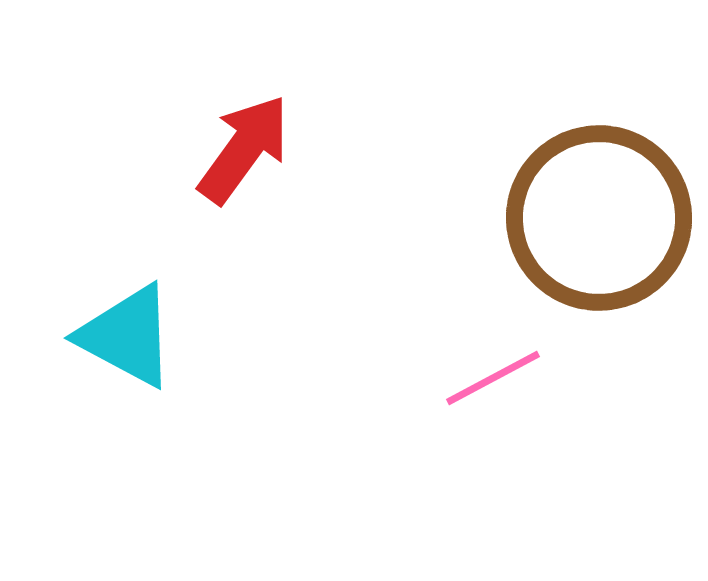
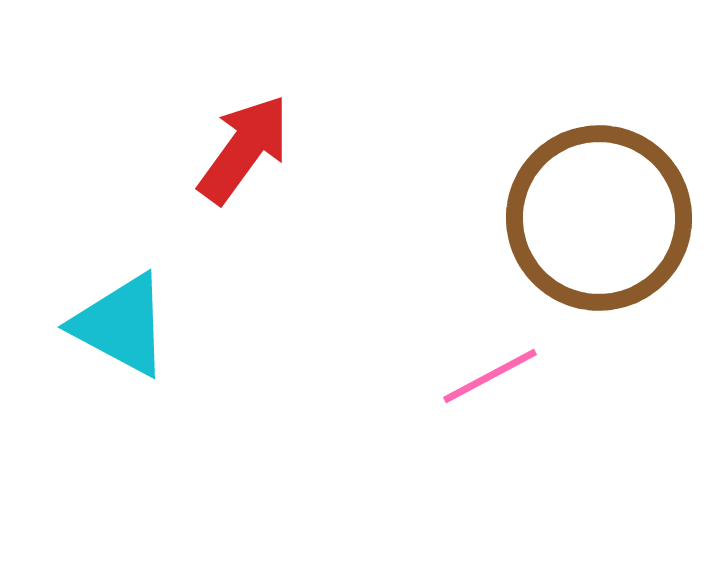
cyan triangle: moved 6 px left, 11 px up
pink line: moved 3 px left, 2 px up
